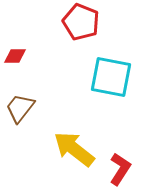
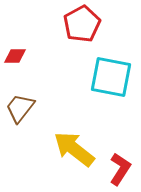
red pentagon: moved 1 px right, 2 px down; rotated 21 degrees clockwise
